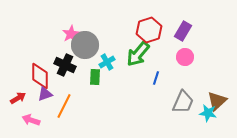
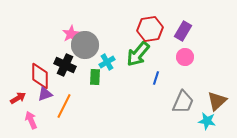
red hexagon: moved 1 px right, 1 px up; rotated 10 degrees clockwise
cyan star: moved 1 px left, 8 px down
pink arrow: rotated 48 degrees clockwise
